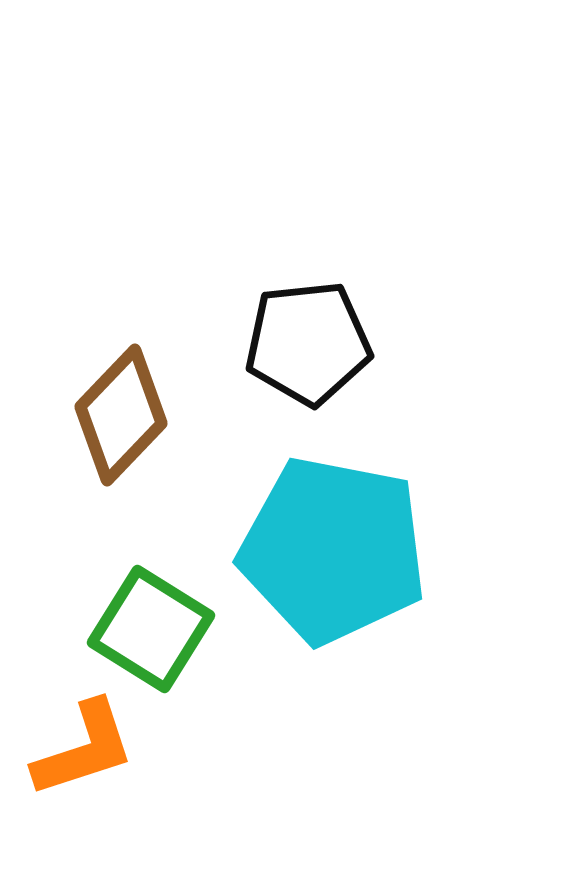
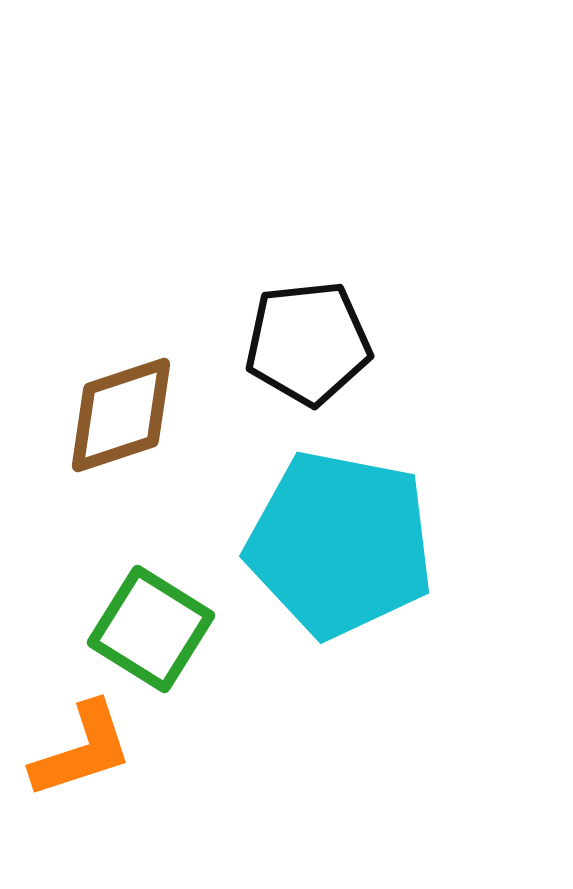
brown diamond: rotated 28 degrees clockwise
cyan pentagon: moved 7 px right, 6 px up
orange L-shape: moved 2 px left, 1 px down
